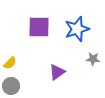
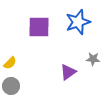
blue star: moved 1 px right, 7 px up
purple triangle: moved 11 px right
